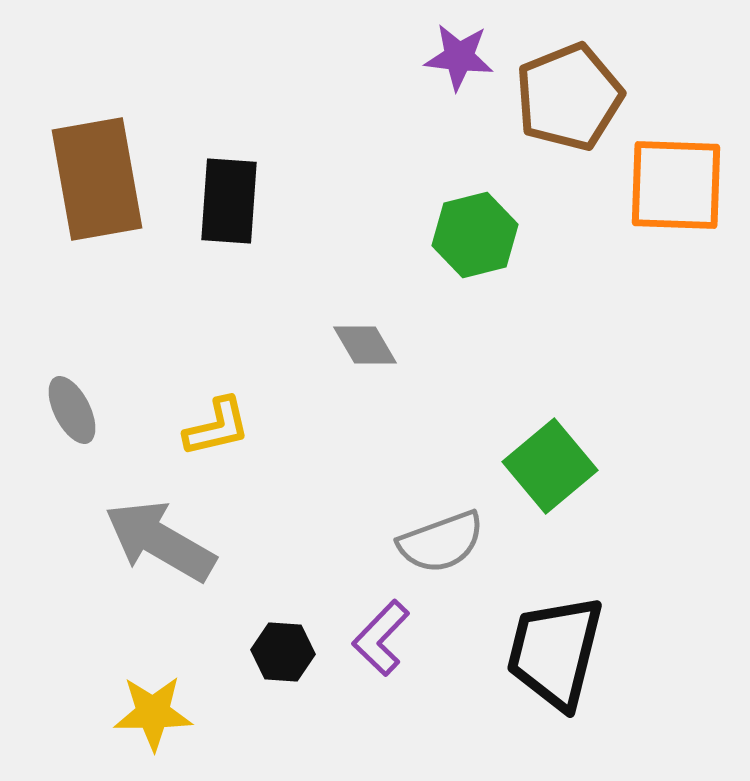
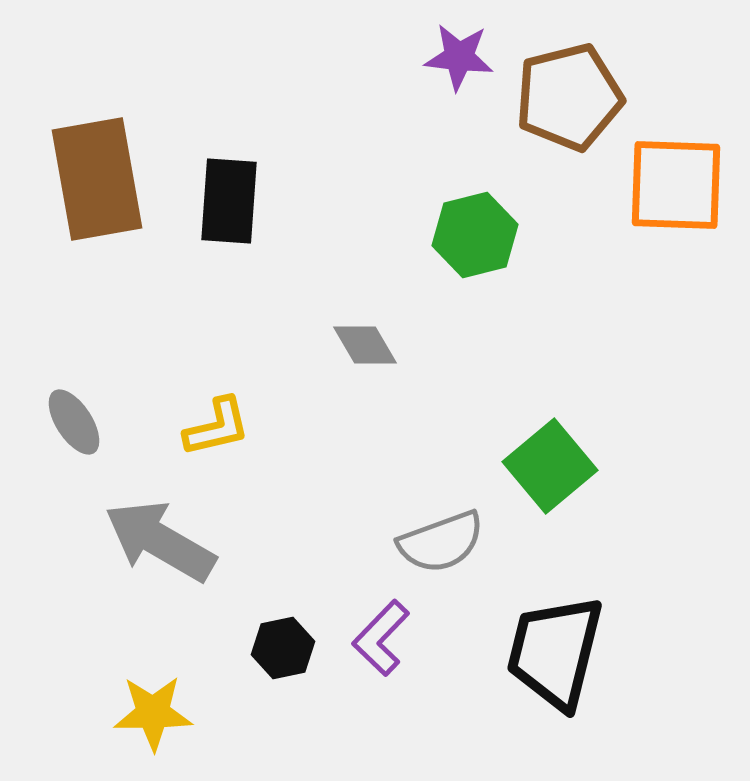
brown pentagon: rotated 8 degrees clockwise
gray ellipse: moved 2 px right, 12 px down; rotated 6 degrees counterclockwise
black hexagon: moved 4 px up; rotated 16 degrees counterclockwise
